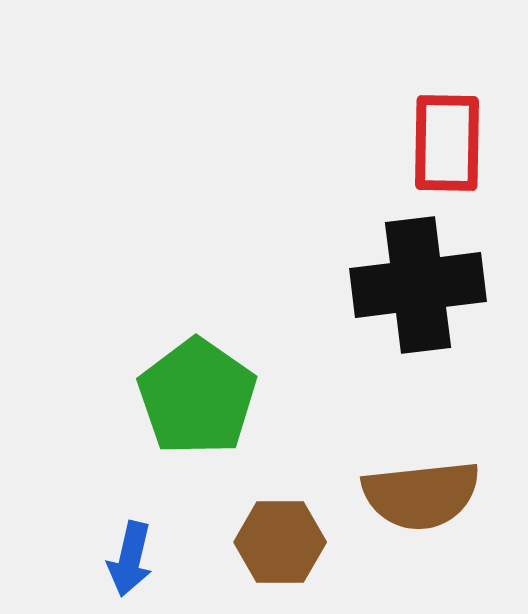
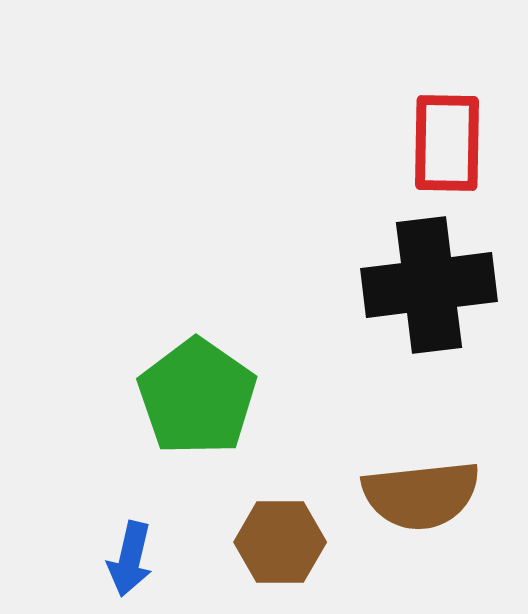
black cross: moved 11 px right
